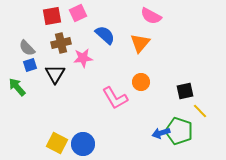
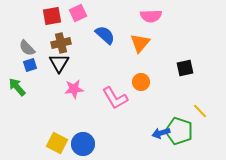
pink semicircle: rotated 30 degrees counterclockwise
pink star: moved 9 px left, 31 px down
black triangle: moved 4 px right, 11 px up
black square: moved 23 px up
